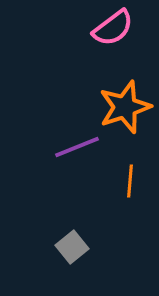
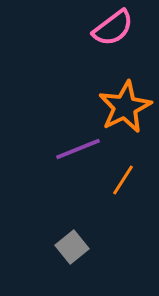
orange star: rotated 8 degrees counterclockwise
purple line: moved 1 px right, 2 px down
orange line: moved 7 px left, 1 px up; rotated 28 degrees clockwise
